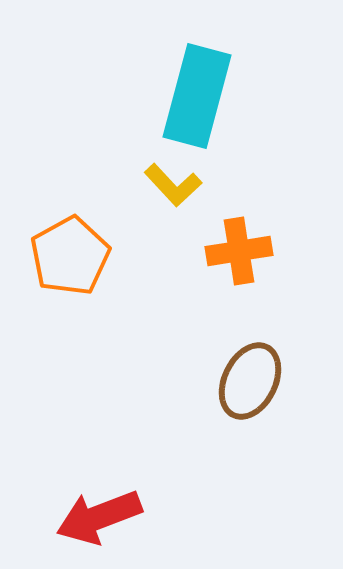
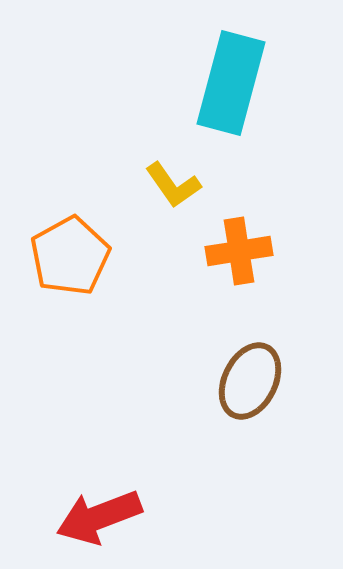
cyan rectangle: moved 34 px right, 13 px up
yellow L-shape: rotated 8 degrees clockwise
